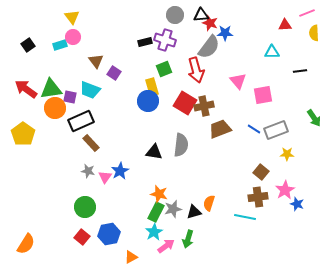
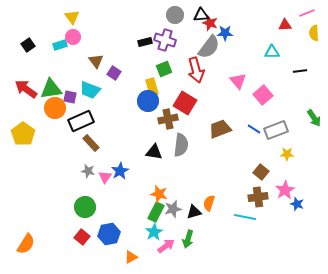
pink square at (263, 95): rotated 30 degrees counterclockwise
brown cross at (204, 106): moved 36 px left, 13 px down
